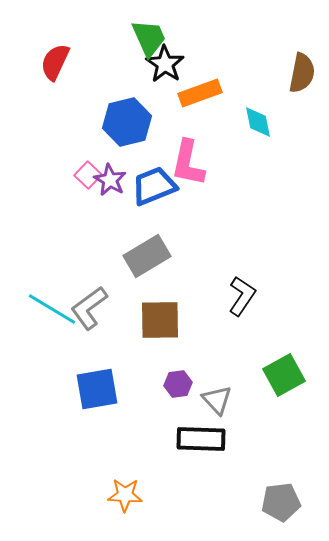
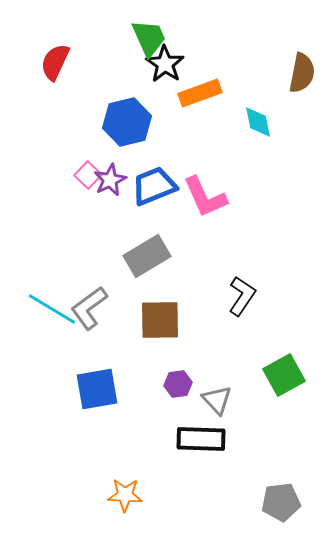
pink L-shape: moved 17 px right, 34 px down; rotated 36 degrees counterclockwise
purple star: rotated 16 degrees clockwise
